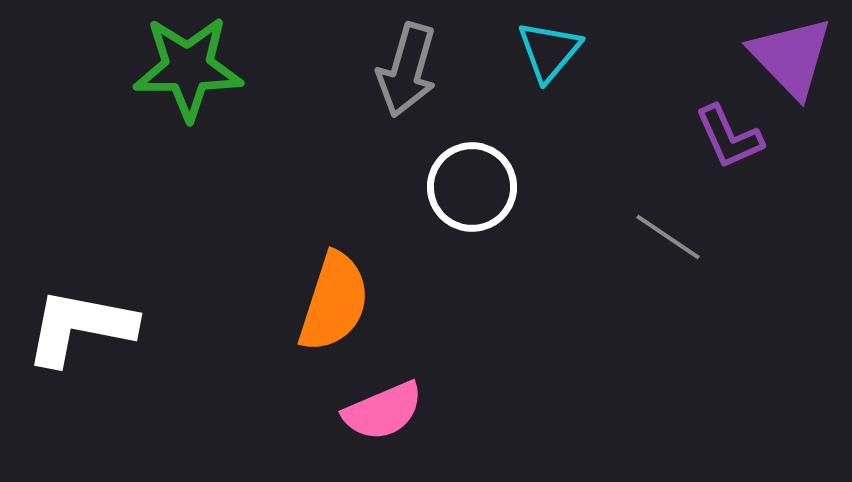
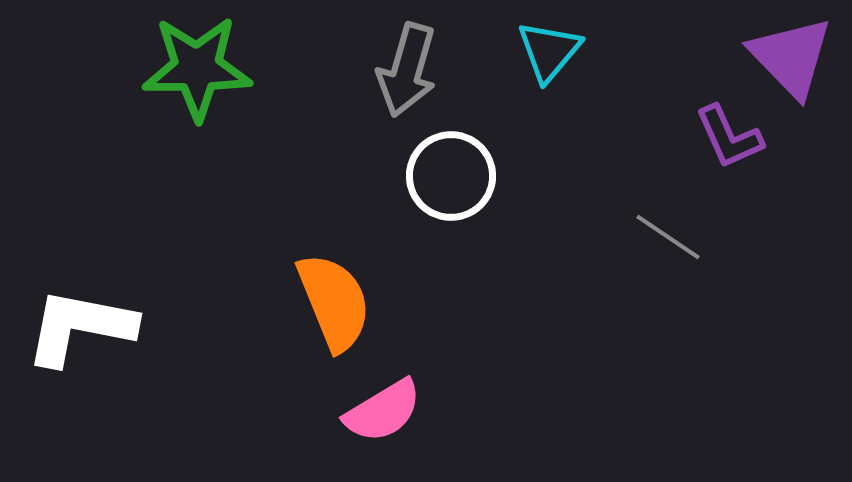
green star: moved 9 px right
white circle: moved 21 px left, 11 px up
orange semicircle: rotated 40 degrees counterclockwise
pink semicircle: rotated 8 degrees counterclockwise
